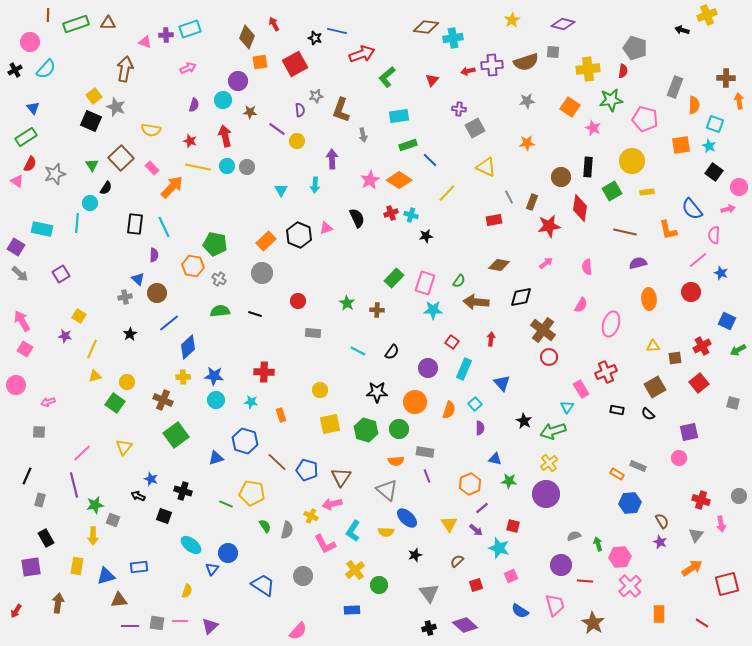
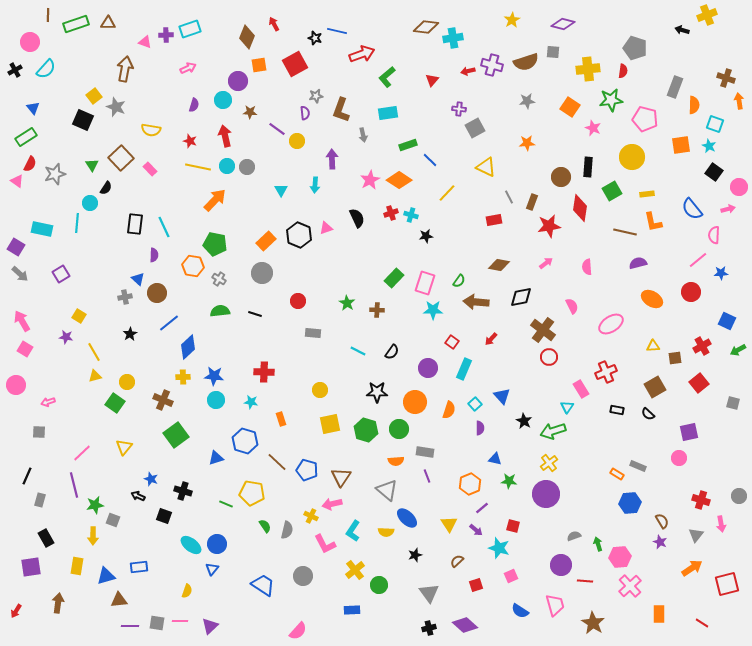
orange square at (260, 62): moved 1 px left, 3 px down
purple cross at (492, 65): rotated 20 degrees clockwise
brown cross at (726, 78): rotated 18 degrees clockwise
purple semicircle at (300, 110): moved 5 px right, 3 px down
cyan rectangle at (399, 116): moved 11 px left, 3 px up
black square at (91, 121): moved 8 px left, 1 px up
yellow circle at (632, 161): moved 4 px up
pink rectangle at (152, 168): moved 2 px left, 1 px down
orange arrow at (172, 187): moved 43 px right, 13 px down
yellow rectangle at (647, 192): moved 2 px down
orange L-shape at (668, 230): moved 15 px left, 8 px up
blue star at (721, 273): rotated 24 degrees counterclockwise
orange ellipse at (649, 299): moved 3 px right; rotated 55 degrees counterclockwise
pink semicircle at (581, 305): moved 9 px left, 1 px down; rotated 56 degrees counterclockwise
pink ellipse at (611, 324): rotated 40 degrees clockwise
purple star at (65, 336): moved 1 px right, 1 px down
red arrow at (491, 339): rotated 144 degrees counterclockwise
yellow line at (92, 349): moved 2 px right, 3 px down; rotated 54 degrees counterclockwise
blue triangle at (502, 383): moved 13 px down
orange rectangle at (281, 415): moved 4 px down
blue circle at (228, 553): moved 11 px left, 9 px up
